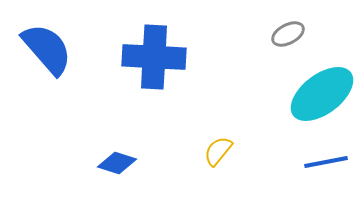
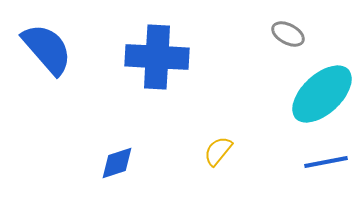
gray ellipse: rotated 56 degrees clockwise
blue cross: moved 3 px right
cyan ellipse: rotated 6 degrees counterclockwise
blue diamond: rotated 36 degrees counterclockwise
